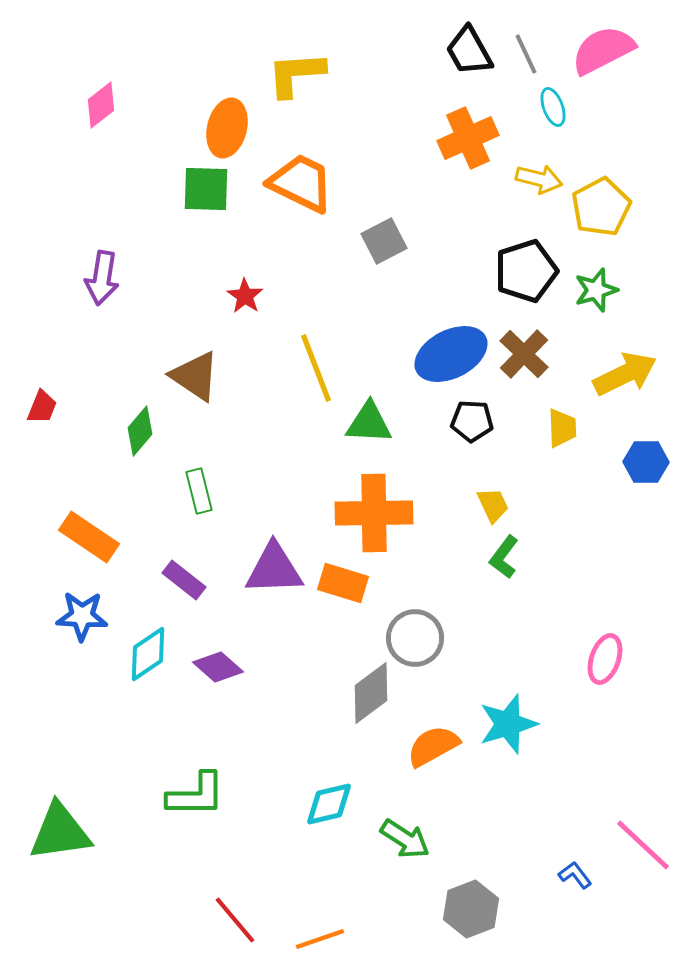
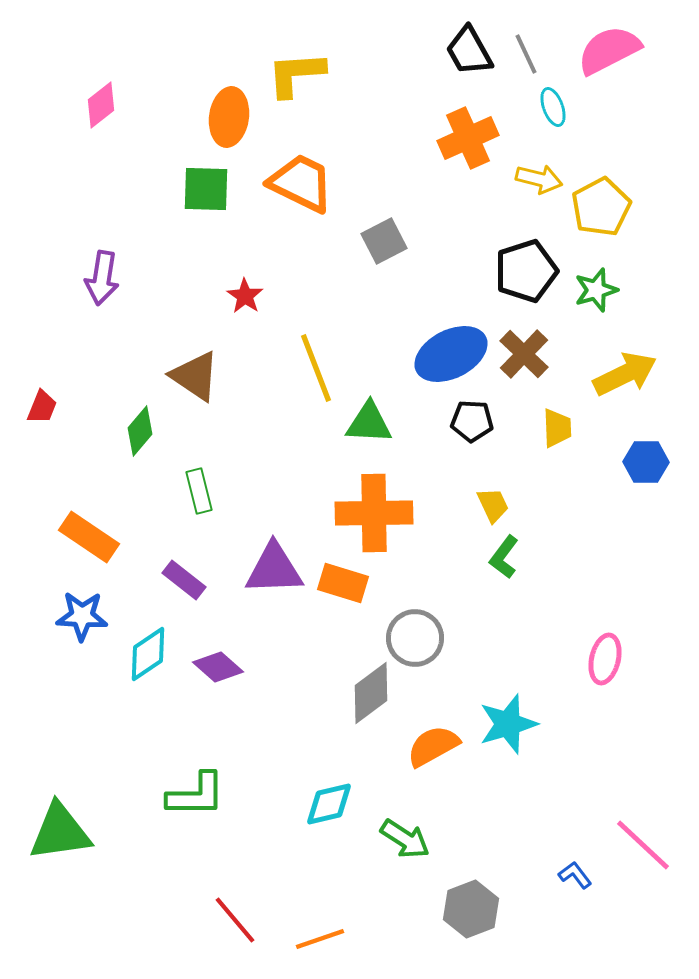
pink semicircle at (603, 50): moved 6 px right
orange ellipse at (227, 128): moved 2 px right, 11 px up; rotated 6 degrees counterclockwise
yellow trapezoid at (562, 428): moved 5 px left
pink ellipse at (605, 659): rotated 6 degrees counterclockwise
